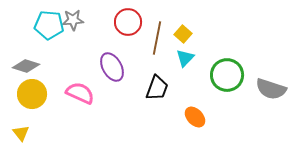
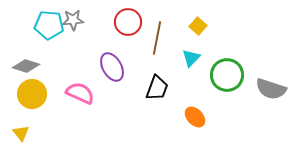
yellow square: moved 15 px right, 8 px up
cyan triangle: moved 6 px right
